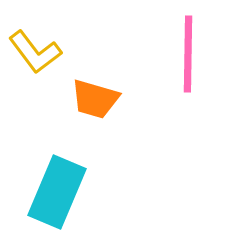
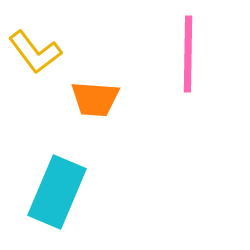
orange trapezoid: rotated 12 degrees counterclockwise
